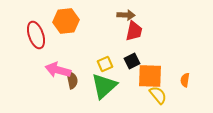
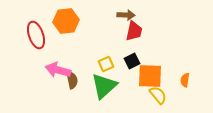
yellow square: moved 1 px right
